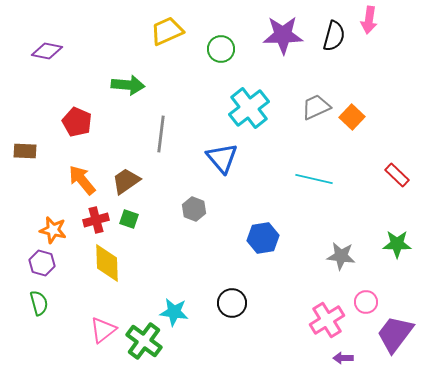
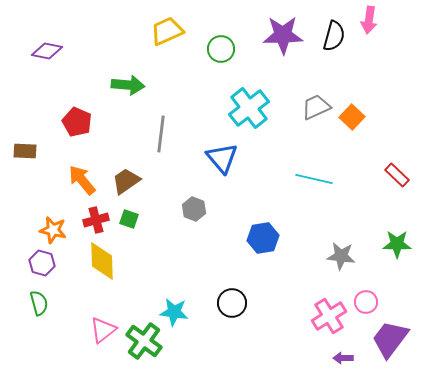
yellow diamond: moved 5 px left, 2 px up
pink cross: moved 2 px right, 4 px up
purple trapezoid: moved 5 px left, 5 px down
